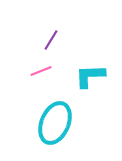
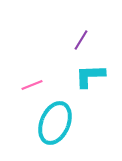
purple line: moved 30 px right
pink line: moved 9 px left, 14 px down
